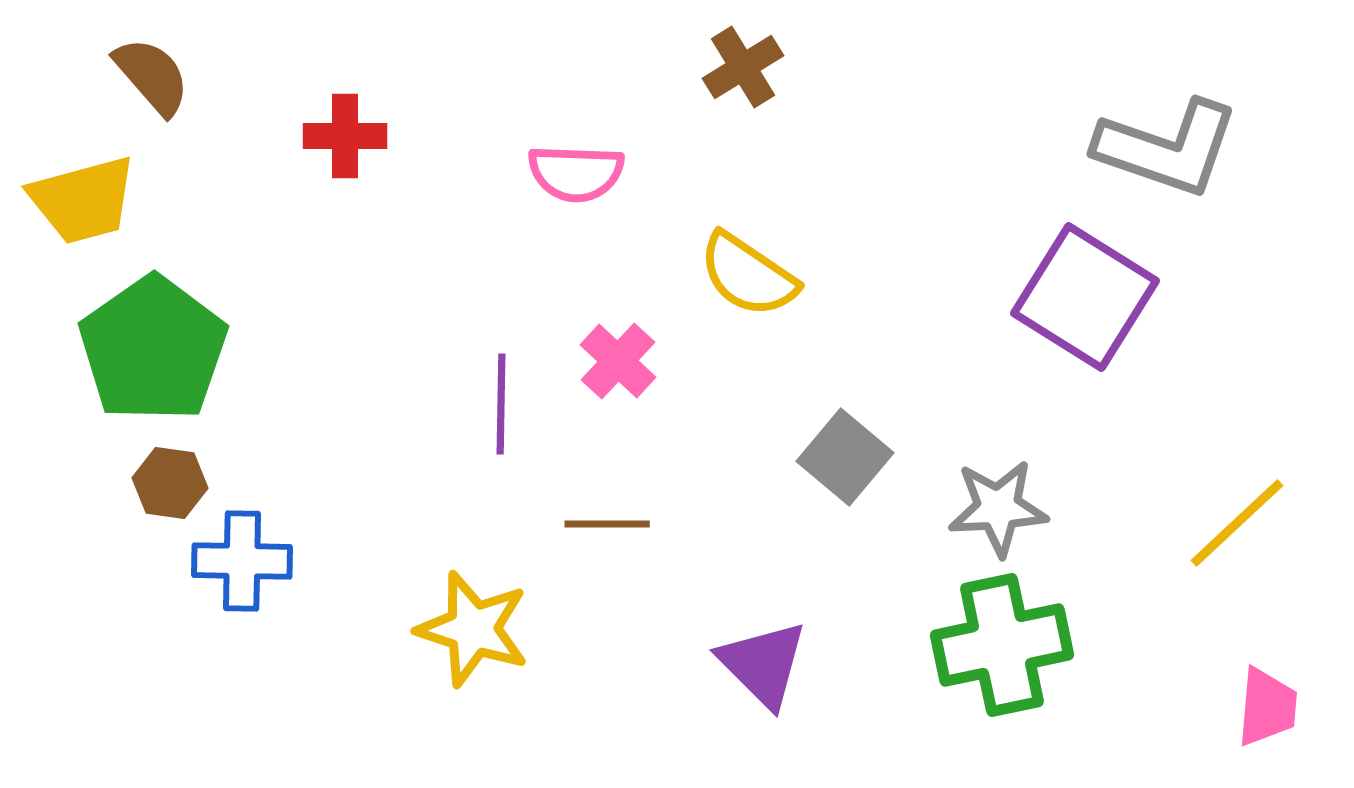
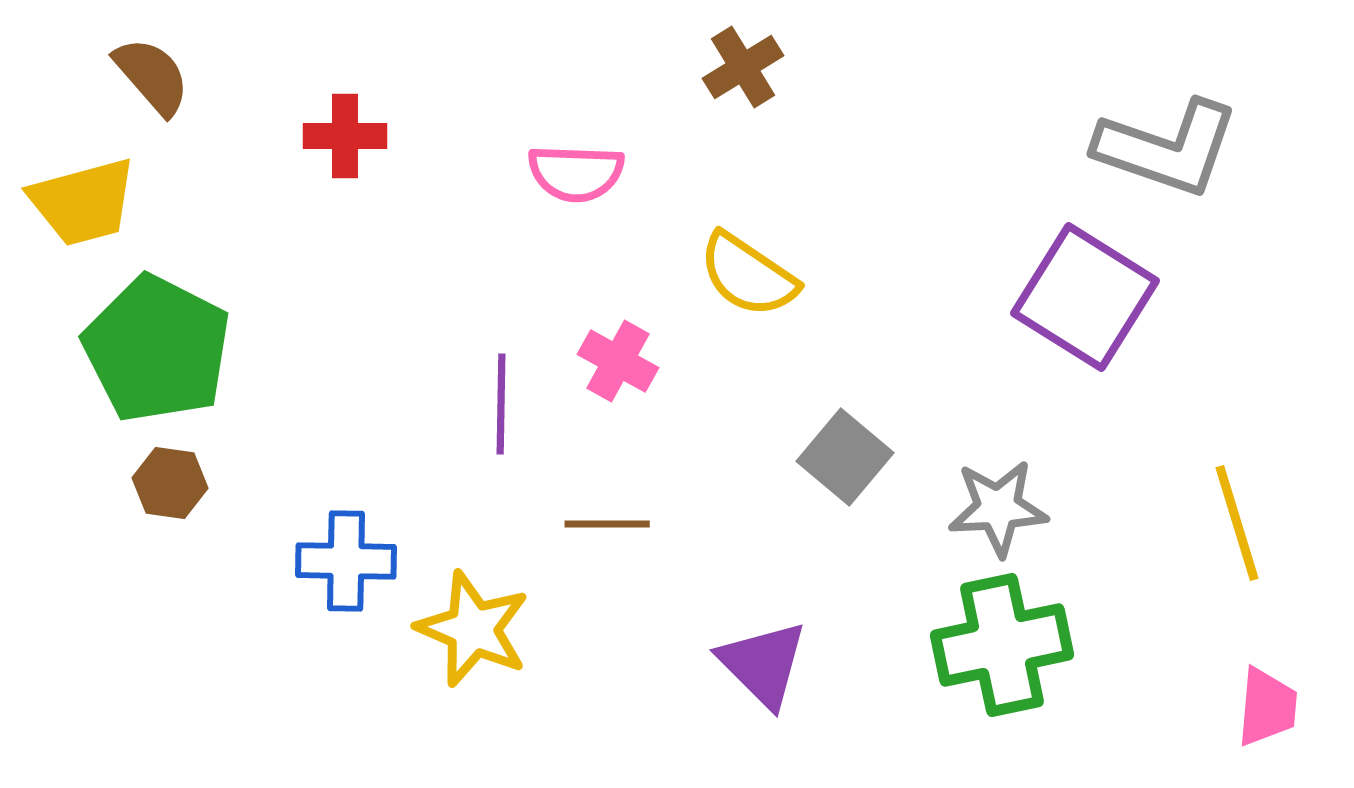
yellow trapezoid: moved 2 px down
green pentagon: moved 4 px right; rotated 10 degrees counterclockwise
pink cross: rotated 14 degrees counterclockwise
yellow line: rotated 64 degrees counterclockwise
blue cross: moved 104 px right
yellow star: rotated 5 degrees clockwise
